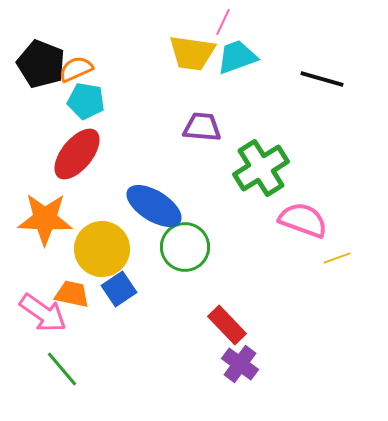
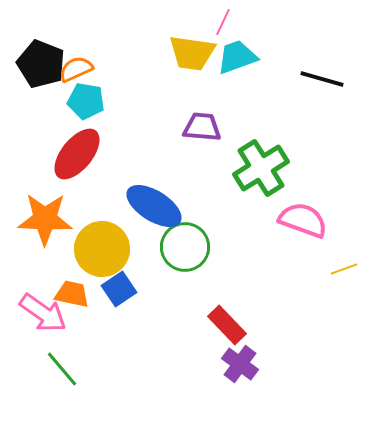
yellow line: moved 7 px right, 11 px down
